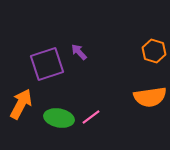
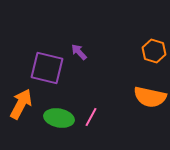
purple square: moved 4 px down; rotated 32 degrees clockwise
orange semicircle: rotated 20 degrees clockwise
pink line: rotated 24 degrees counterclockwise
